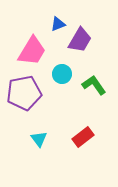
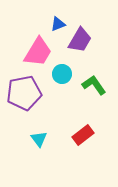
pink trapezoid: moved 6 px right, 1 px down
red rectangle: moved 2 px up
